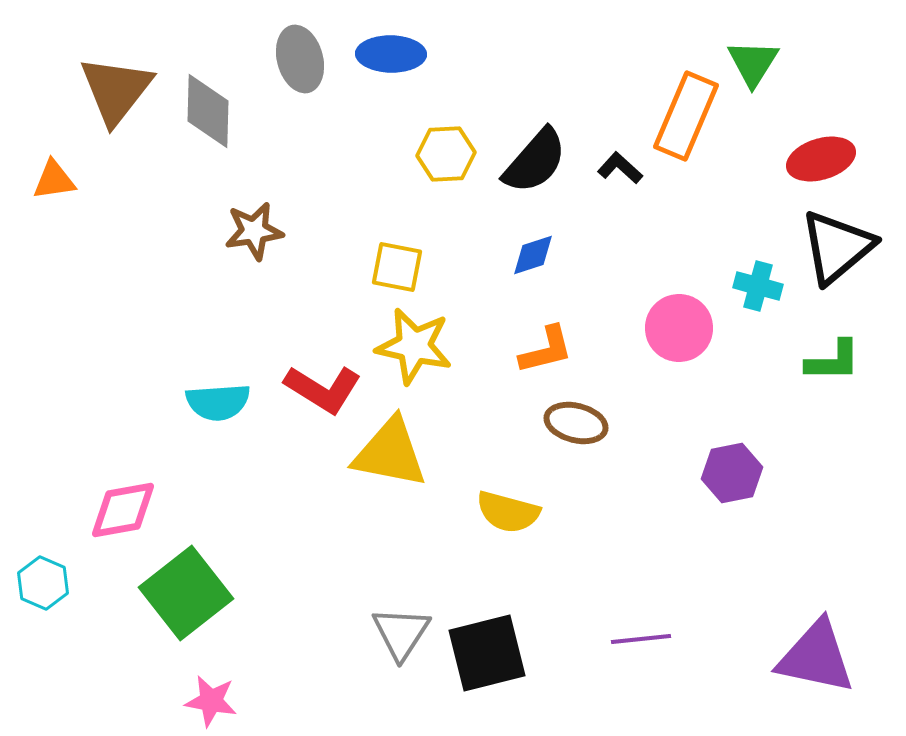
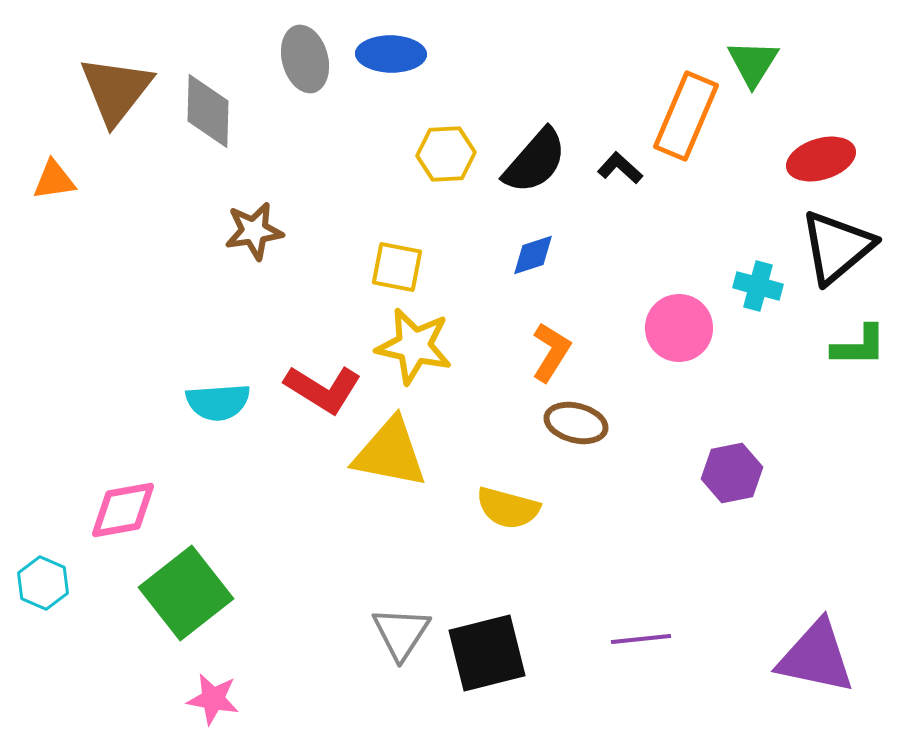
gray ellipse: moved 5 px right
orange L-shape: moved 5 px right, 2 px down; rotated 44 degrees counterclockwise
green L-shape: moved 26 px right, 15 px up
yellow semicircle: moved 4 px up
pink star: moved 2 px right, 2 px up
